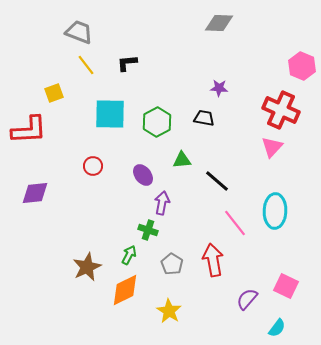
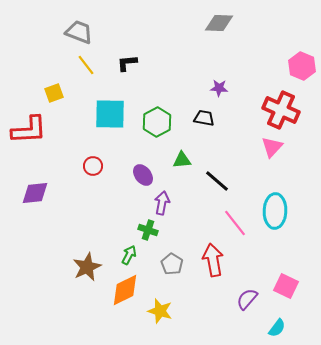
yellow star: moved 9 px left; rotated 15 degrees counterclockwise
